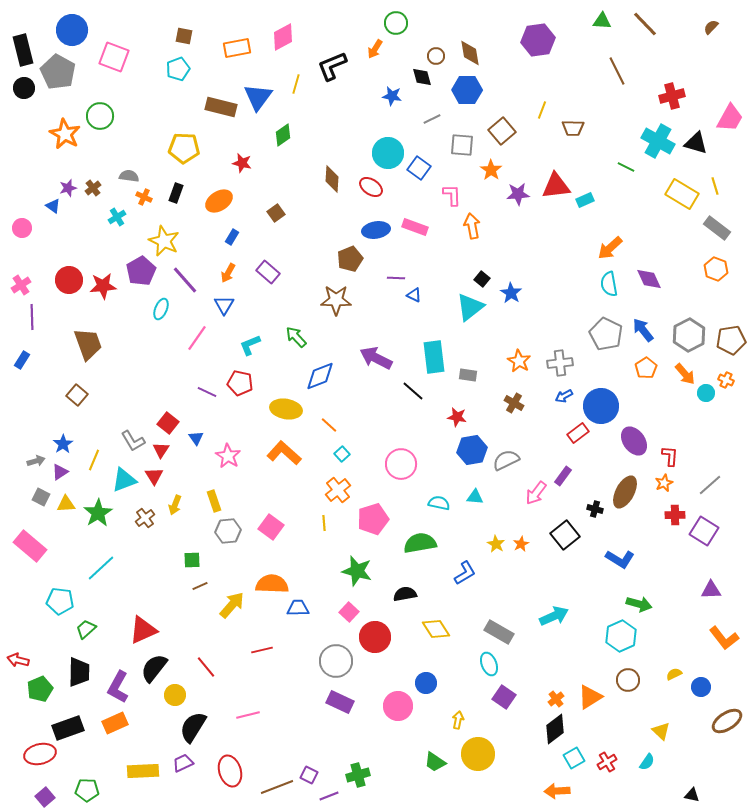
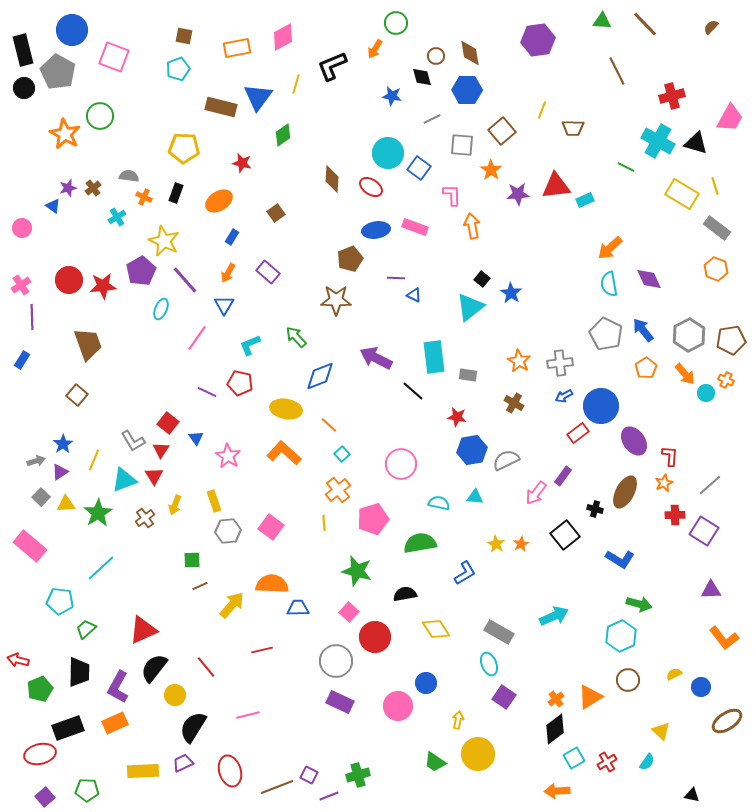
gray square at (41, 497): rotated 18 degrees clockwise
